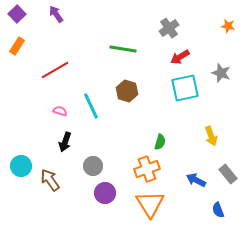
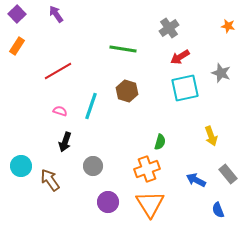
red line: moved 3 px right, 1 px down
cyan line: rotated 44 degrees clockwise
purple circle: moved 3 px right, 9 px down
